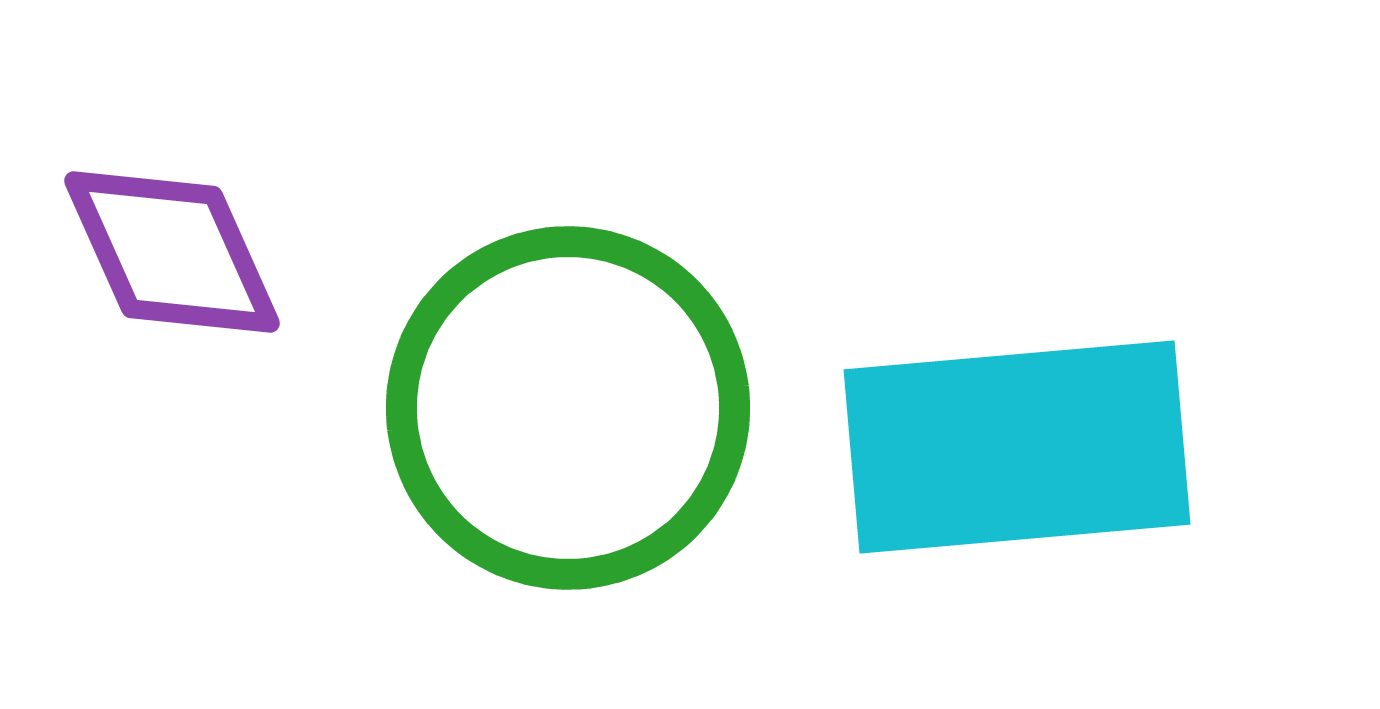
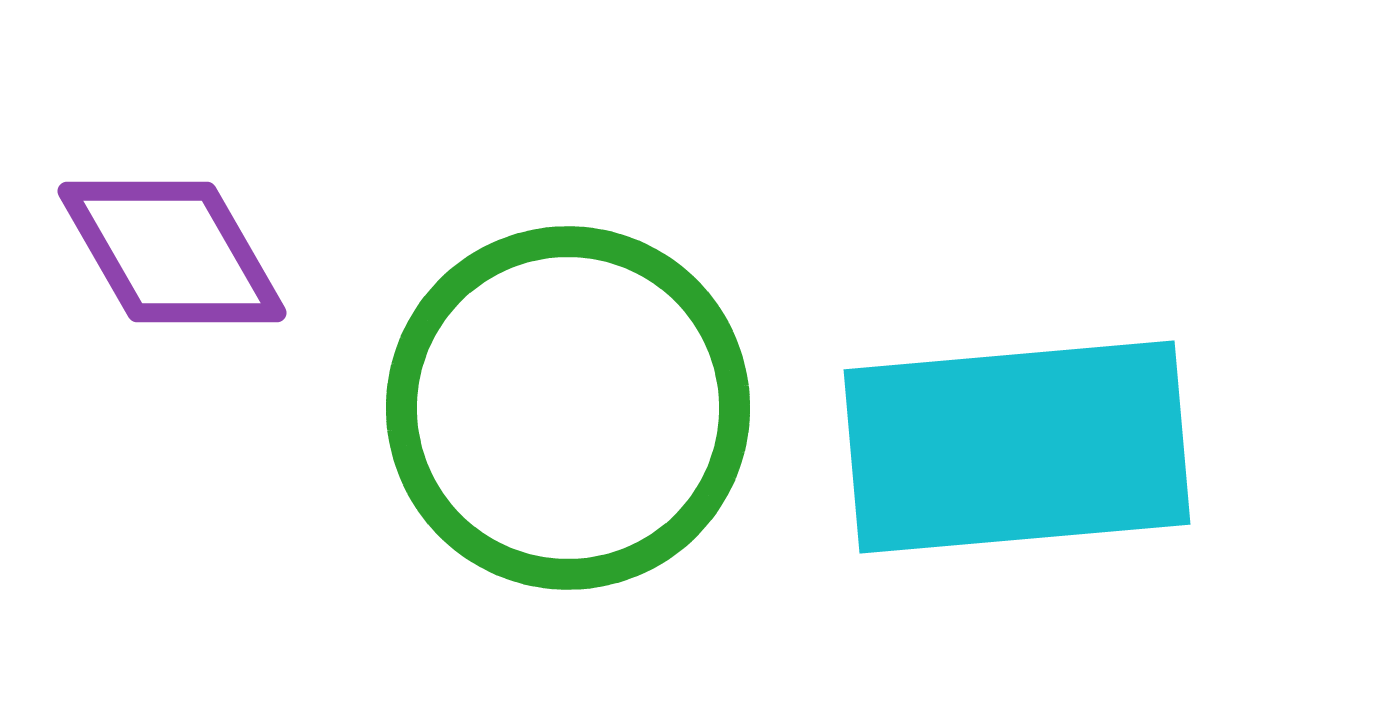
purple diamond: rotated 6 degrees counterclockwise
